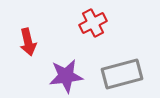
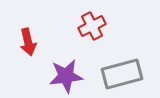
red cross: moved 1 px left, 3 px down
